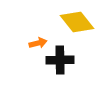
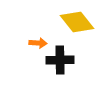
orange arrow: rotated 18 degrees clockwise
